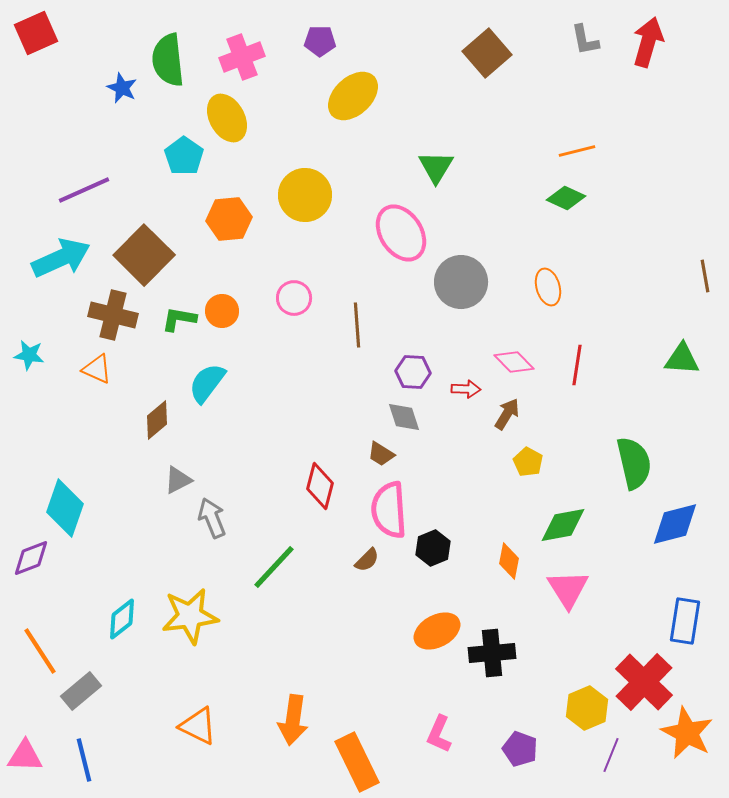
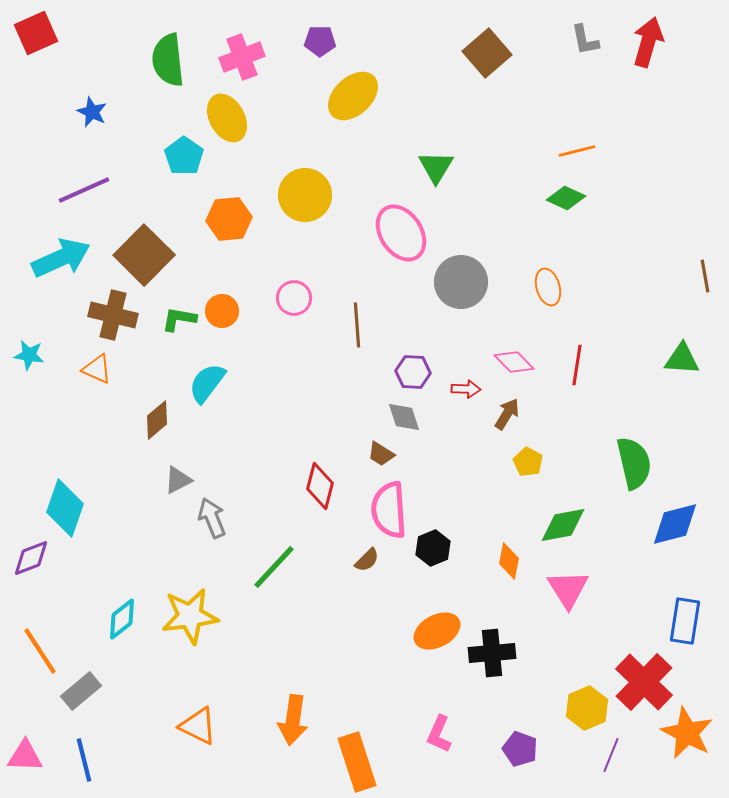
blue star at (122, 88): moved 30 px left, 24 px down
orange rectangle at (357, 762): rotated 8 degrees clockwise
